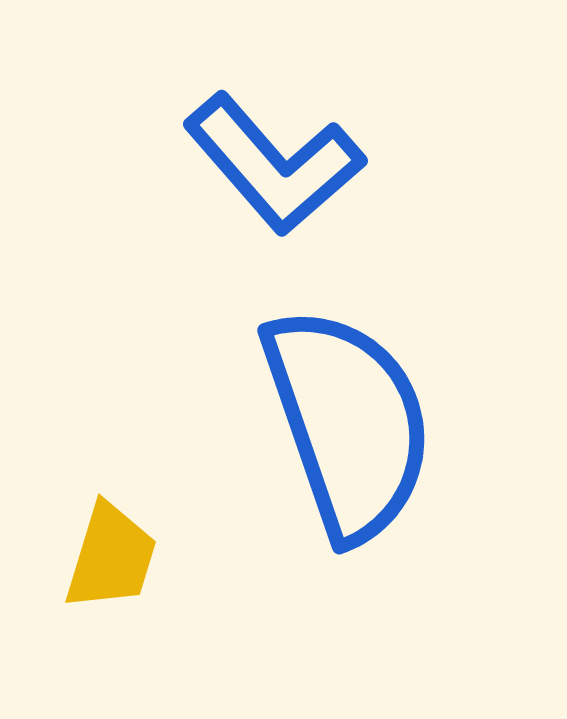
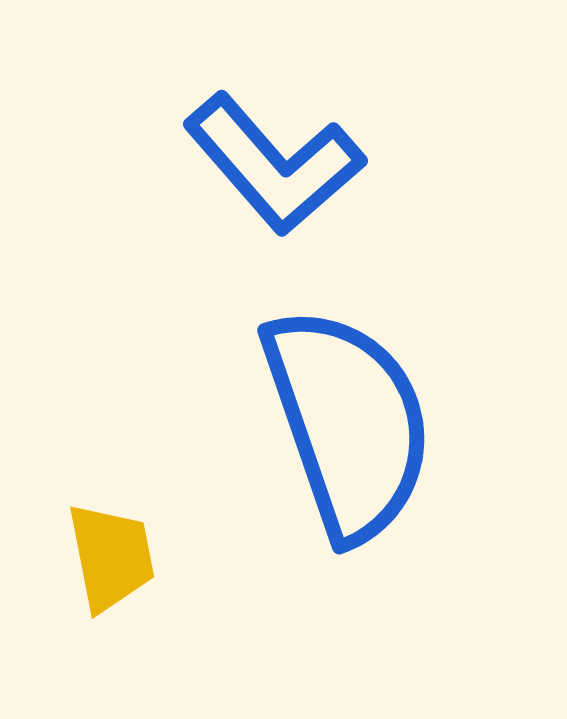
yellow trapezoid: rotated 28 degrees counterclockwise
